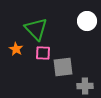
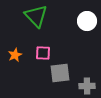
green triangle: moved 13 px up
orange star: moved 1 px left, 6 px down; rotated 16 degrees clockwise
gray square: moved 3 px left, 6 px down
gray cross: moved 2 px right
